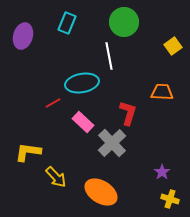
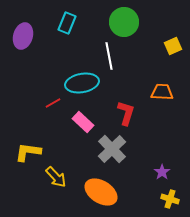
yellow square: rotated 12 degrees clockwise
red L-shape: moved 2 px left
gray cross: moved 6 px down
